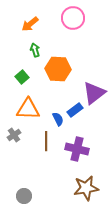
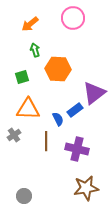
green square: rotated 24 degrees clockwise
